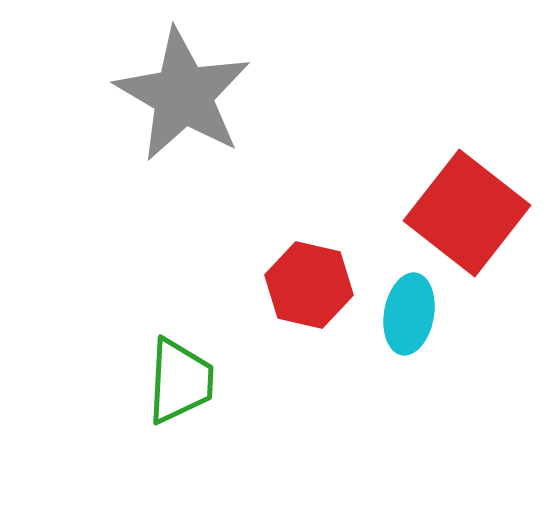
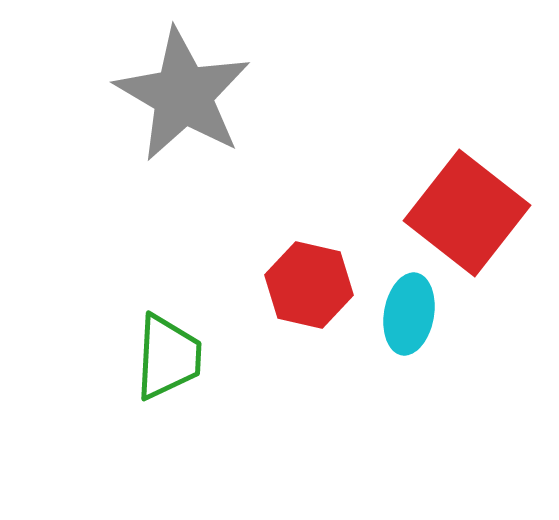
green trapezoid: moved 12 px left, 24 px up
